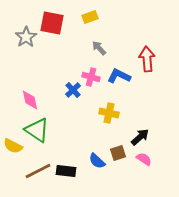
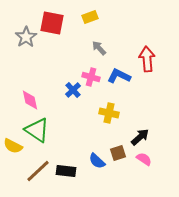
brown line: rotated 16 degrees counterclockwise
